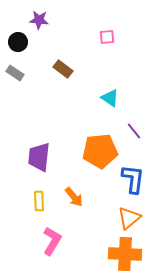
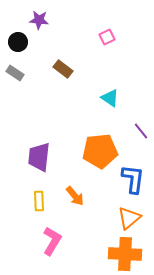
pink square: rotated 21 degrees counterclockwise
purple line: moved 7 px right
orange arrow: moved 1 px right, 1 px up
